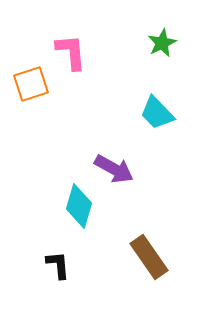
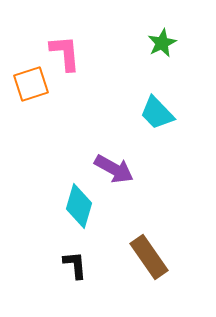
pink L-shape: moved 6 px left, 1 px down
black L-shape: moved 17 px right
